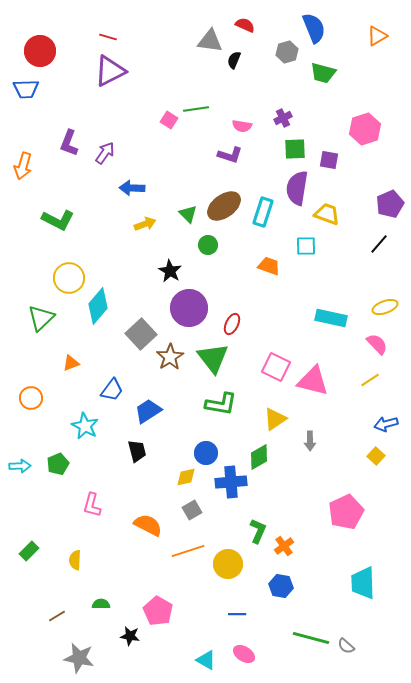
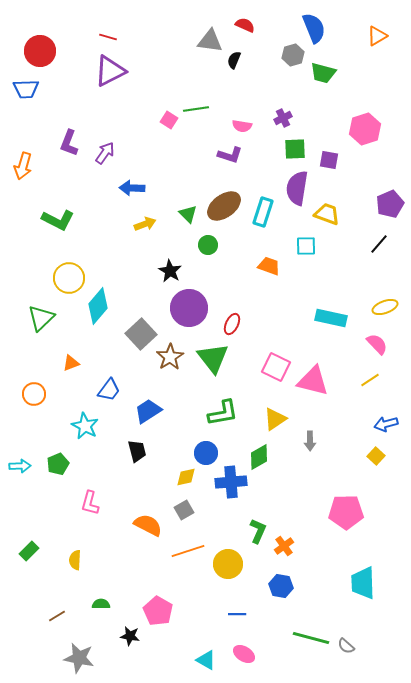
gray hexagon at (287, 52): moved 6 px right, 3 px down
blue trapezoid at (112, 390): moved 3 px left
orange circle at (31, 398): moved 3 px right, 4 px up
green L-shape at (221, 404): moved 2 px right, 9 px down; rotated 20 degrees counterclockwise
pink L-shape at (92, 505): moved 2 px left, 2 px up
gray square at (192, 510): moved 8 px left
pink pentagon at (346, 512): rotated 24 degrees clockwise
